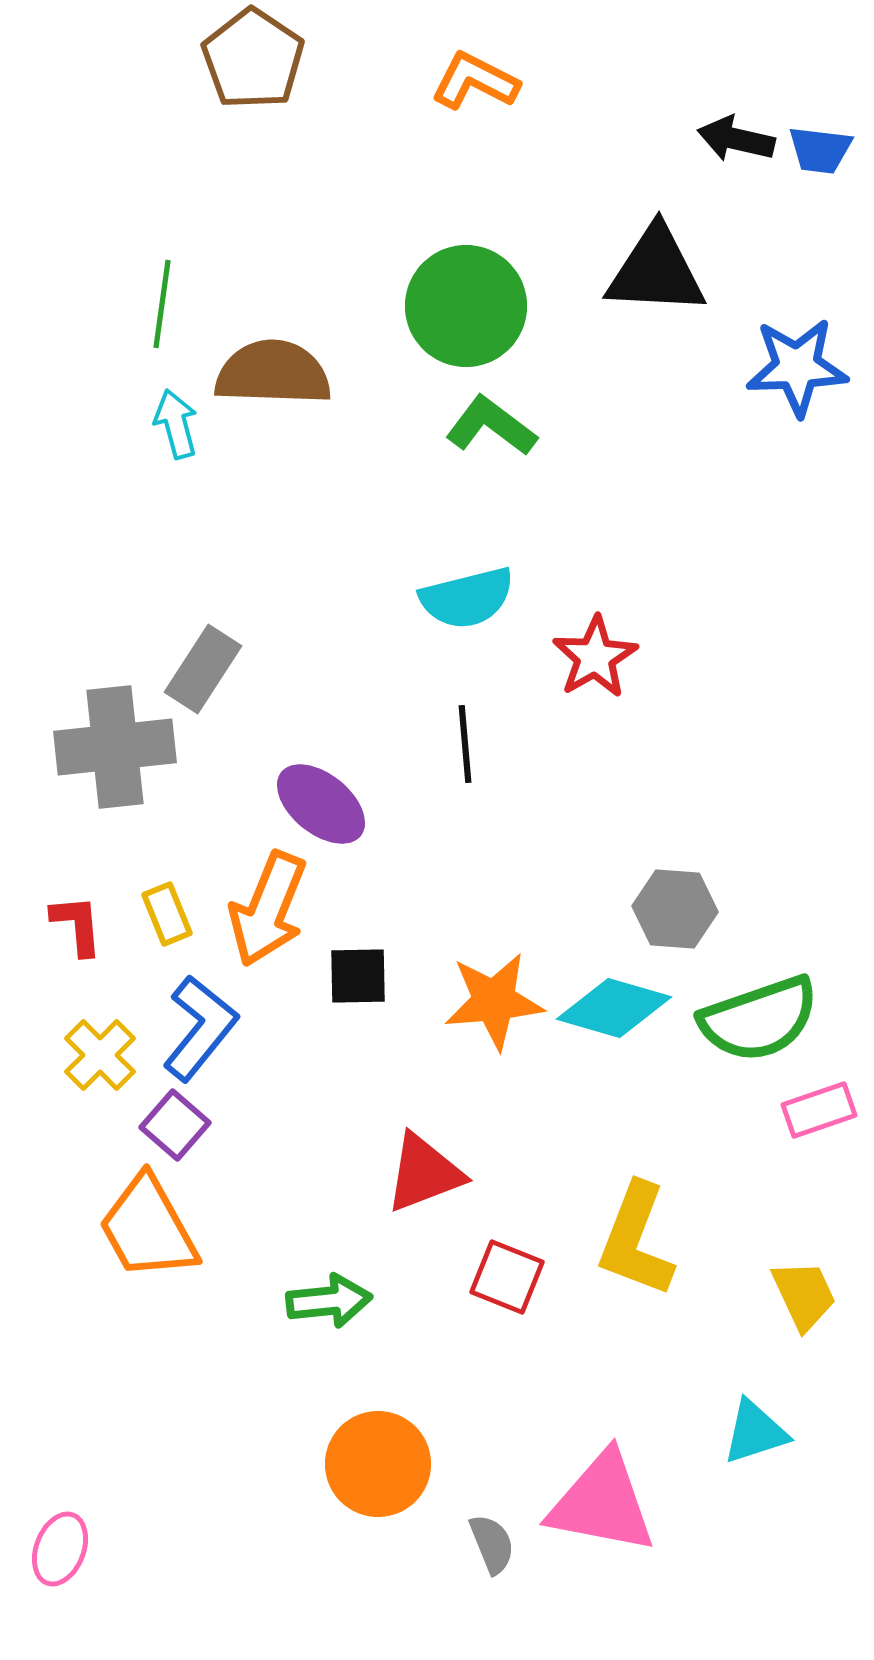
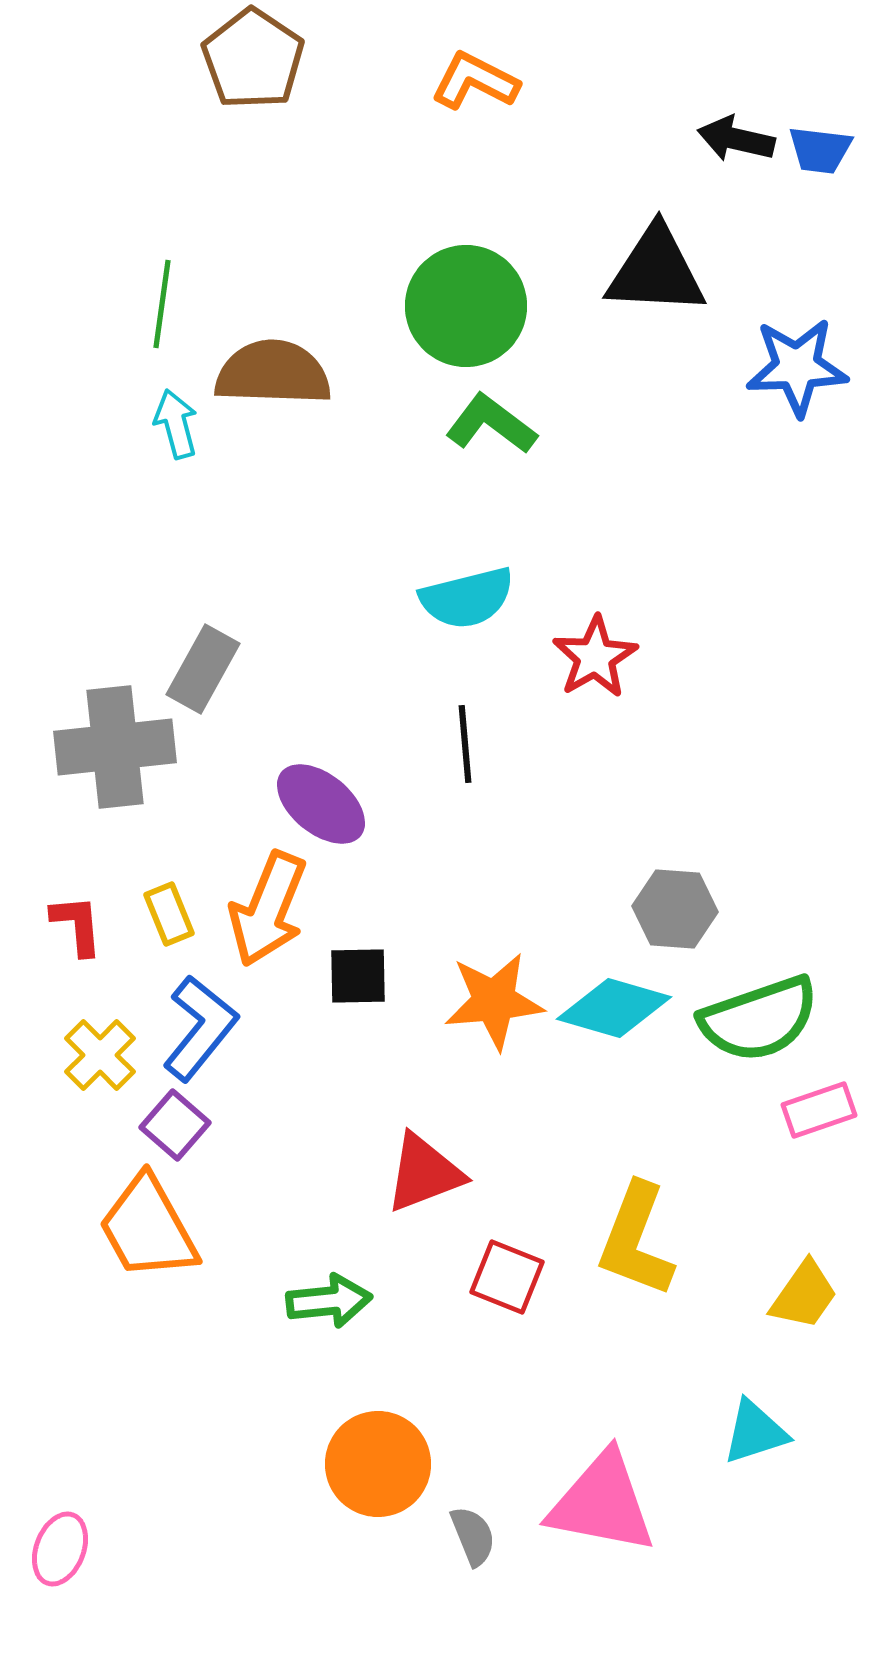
green L-shape: moved 2 px up
gray rectangle: rotated 4 degrees counterclockwise
yellow rectangle: moved 2 px right
yellow trapezoid: rotated 60 degrees clockwise
gray semicircle: moved 19 px left, 8 px up
